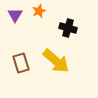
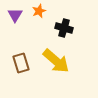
black cross: moved 4 px left
